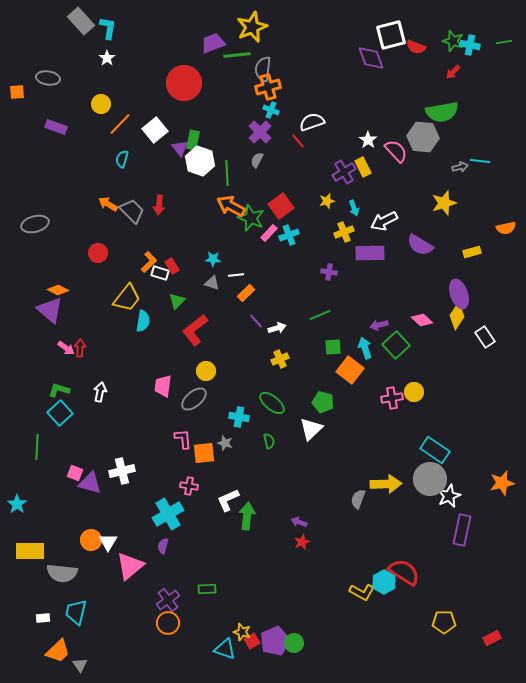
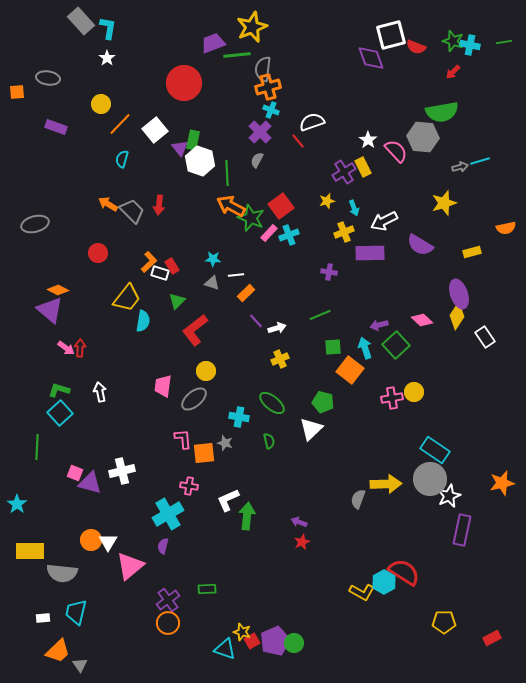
cyan line at (480, 161): rotated 24 degrees counterclockwise
white arrow at (100, 392): rotated 24 degrees counterclockwise
